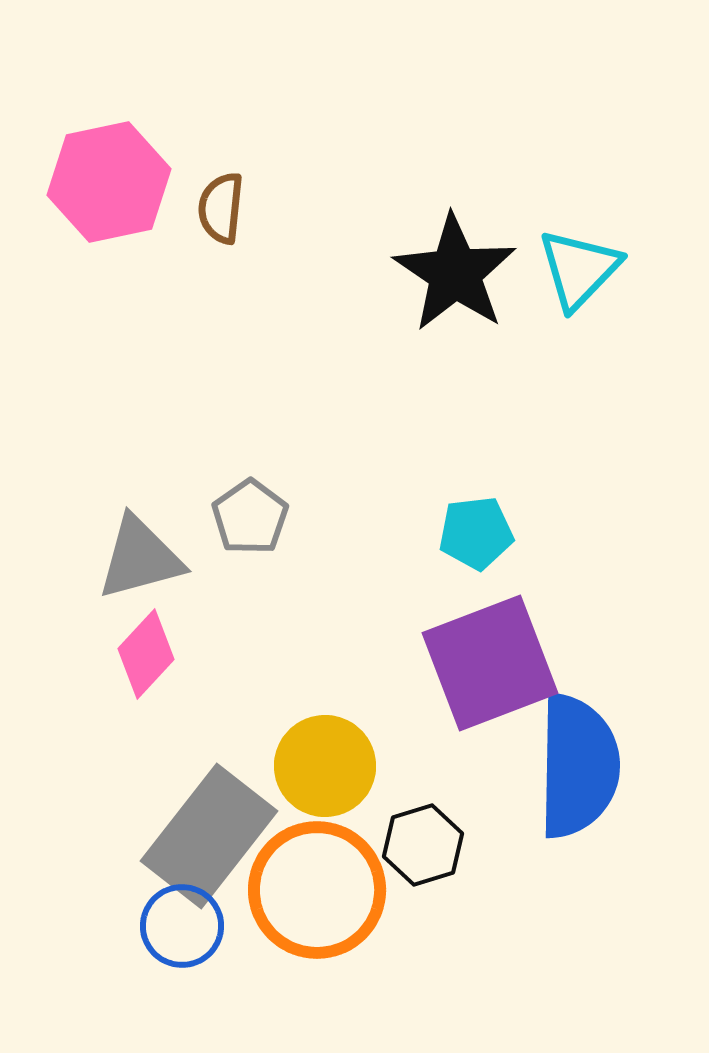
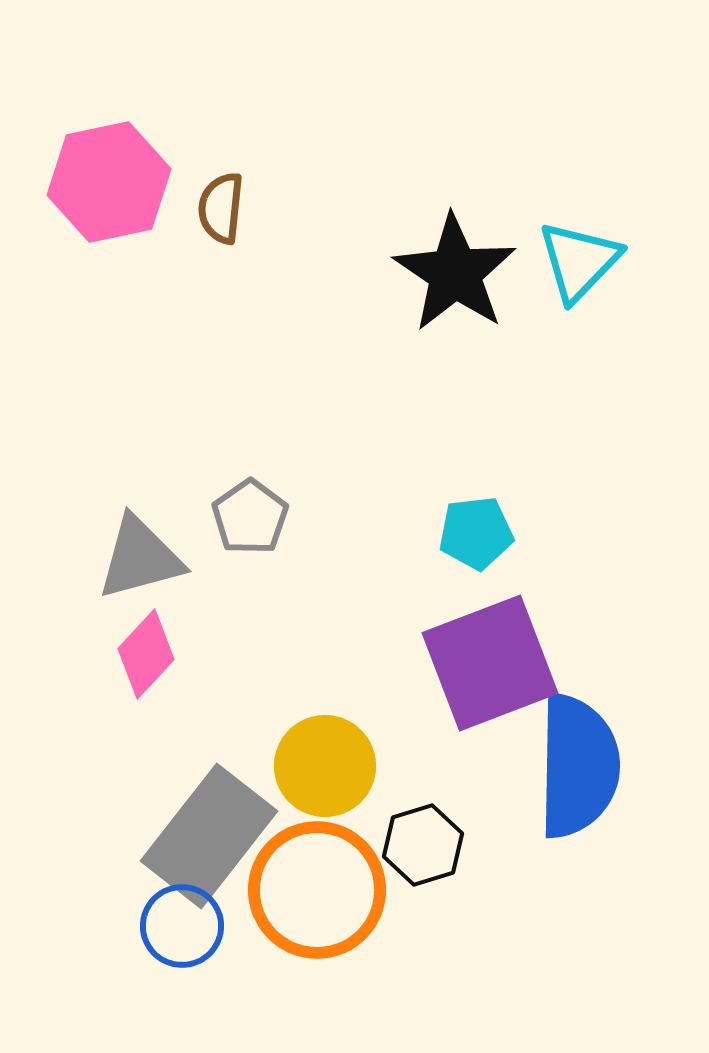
cyan triangle: moved 8 px up
